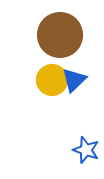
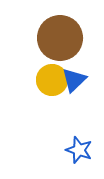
brown circle: moved 3 px down
blue star: moved 7 px left
